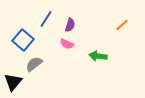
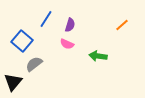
blue square: moved 1 px left, 1 px down
